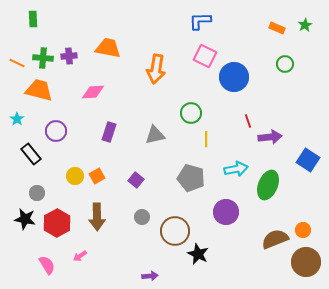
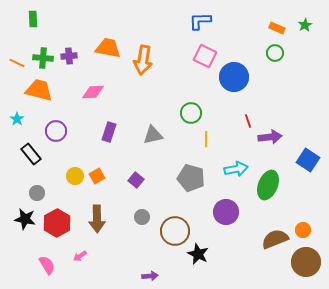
green circle at (285, 64): moved 10 px left, 11 px up
orange arrow at (156, 69): moved 13 px left, 9 px up
gray triangle at (155, 135): moved 2 px left
brown arrow at (97, 217): moved 2 px down
